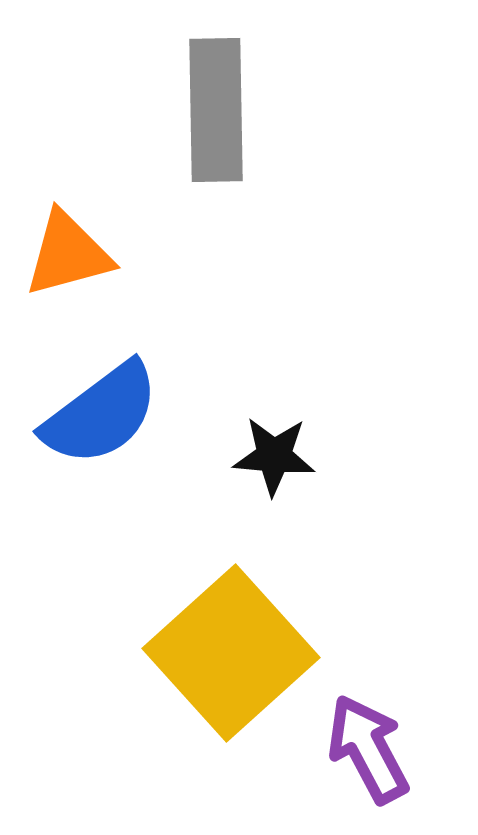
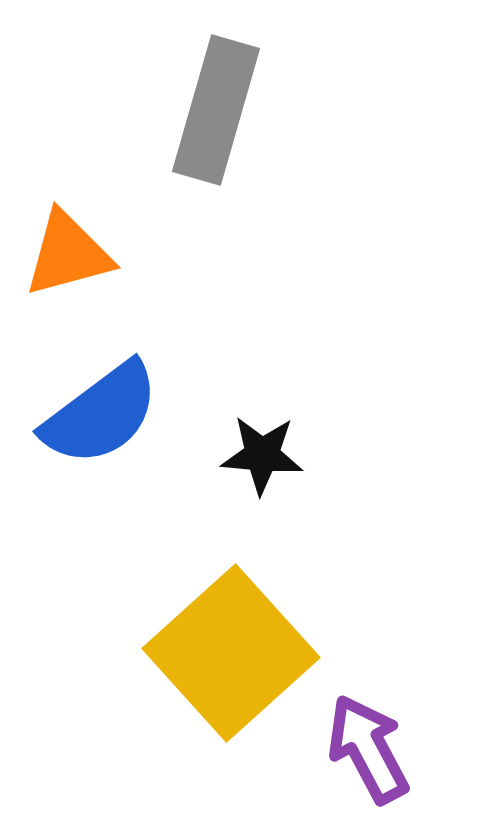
gray rectangle: rotated 17 degrees clockwise
black star: moved 12 px left, 1 px up
